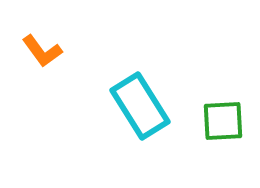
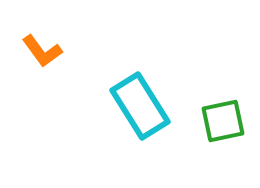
green square: rotated 9 degrees counterclockwise
